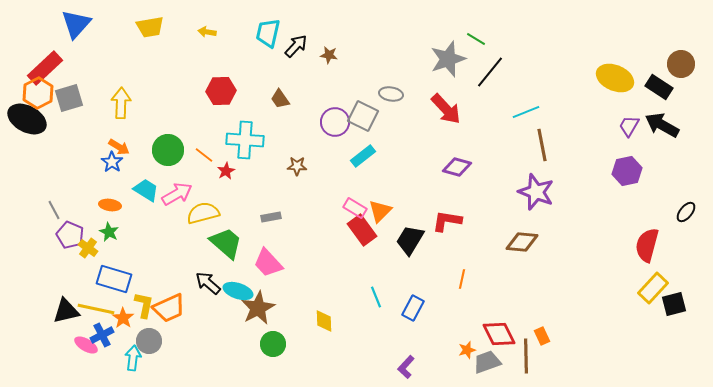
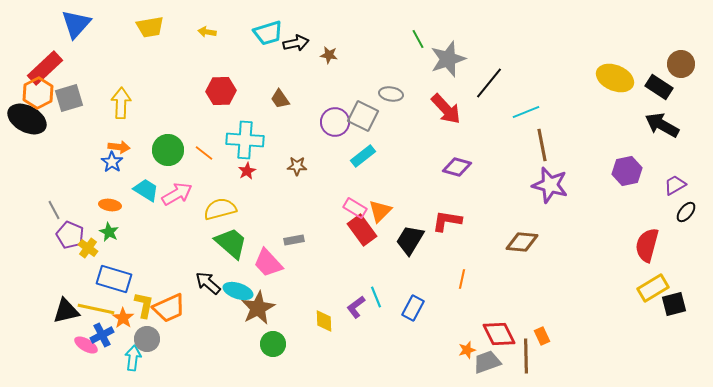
cyan trapezoid at (268, 33): rotated 120 degrees counterclockwise
green line at (476, 39): moved 58 px left; rotated 30 degrees clockwise
black arrow at (296, 46): moved 3 px up; rotated 35 degrees clockwise
black line at (490, 72): moved 1 px left, 11 px down
purple trapezoid at (629, 126): moved 46 px right, 59 px down; rotated 30 degrees clockwise
orange arrow at (119, 147): rotated 25 degrees counterclockwise
orange line at (204, 155): moved 2 px up
red star at (226, 171): moved 21 px right
purple star at (536, 192): moved 14 px right, 7 px up; rotated 6 degrees counterclockwise
yellow semicircle at (203, 213): moved 17 px right, 4 px up
gray rectangle at (271, 217): moved 23 px right, 23 px down
green trapezoid at (226, 243): moved 5 px right
yellow rectangle at (653, 288): rotated 16 degrees clockwise
gray circle at (149, 341): moved 2 px left, 2 px up
purple L-shape at (406, 367): moved 50 px left, 60 px up; rotated 10 degrees clockwise
